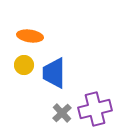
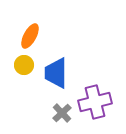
orange ellipse: rotated 70 degrees counterclockwise
blue trapezoid: moved 2 px right
purple cross: moved 7 px up
